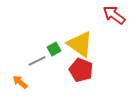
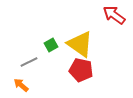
green square: moved 3 px left, 4 px up
gray line: moved 8 px left, 1 px down
red pentagon: rotated 10 degrees counterclockwise
orange arrow: moved 1 px right, 3 px down
